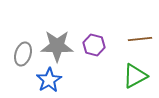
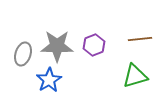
purple hexagon: rotated 25 degrees clockwise
green triangle: rotated 12 degrees clockwise
